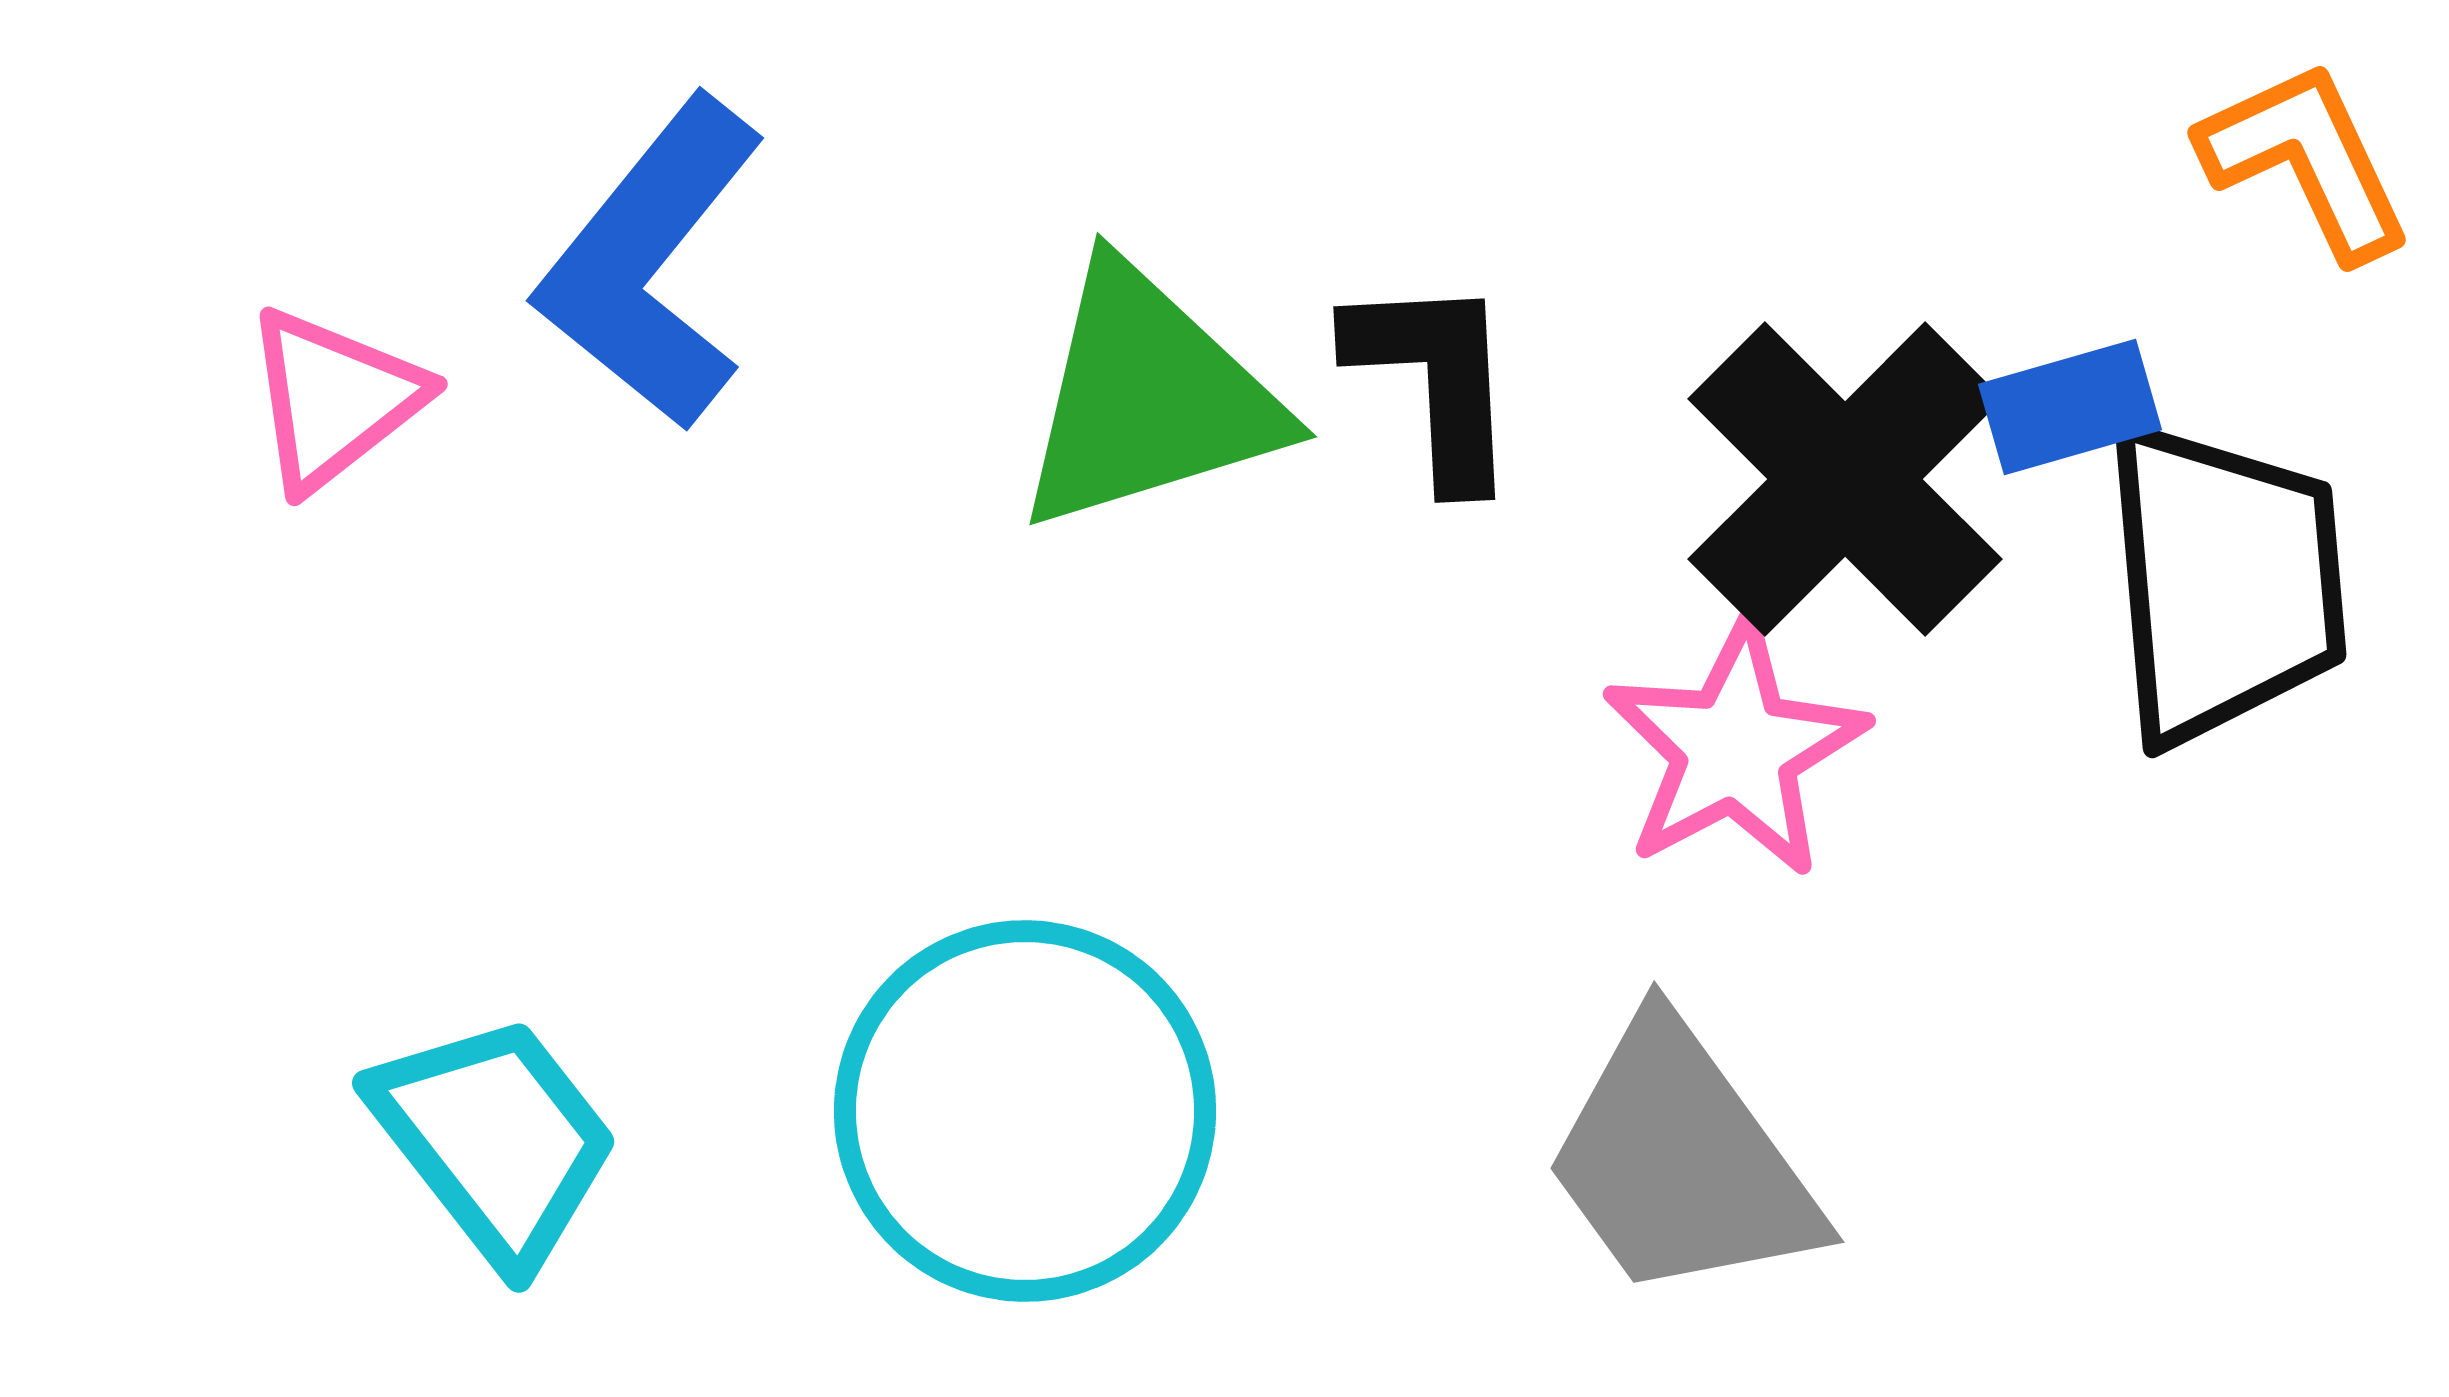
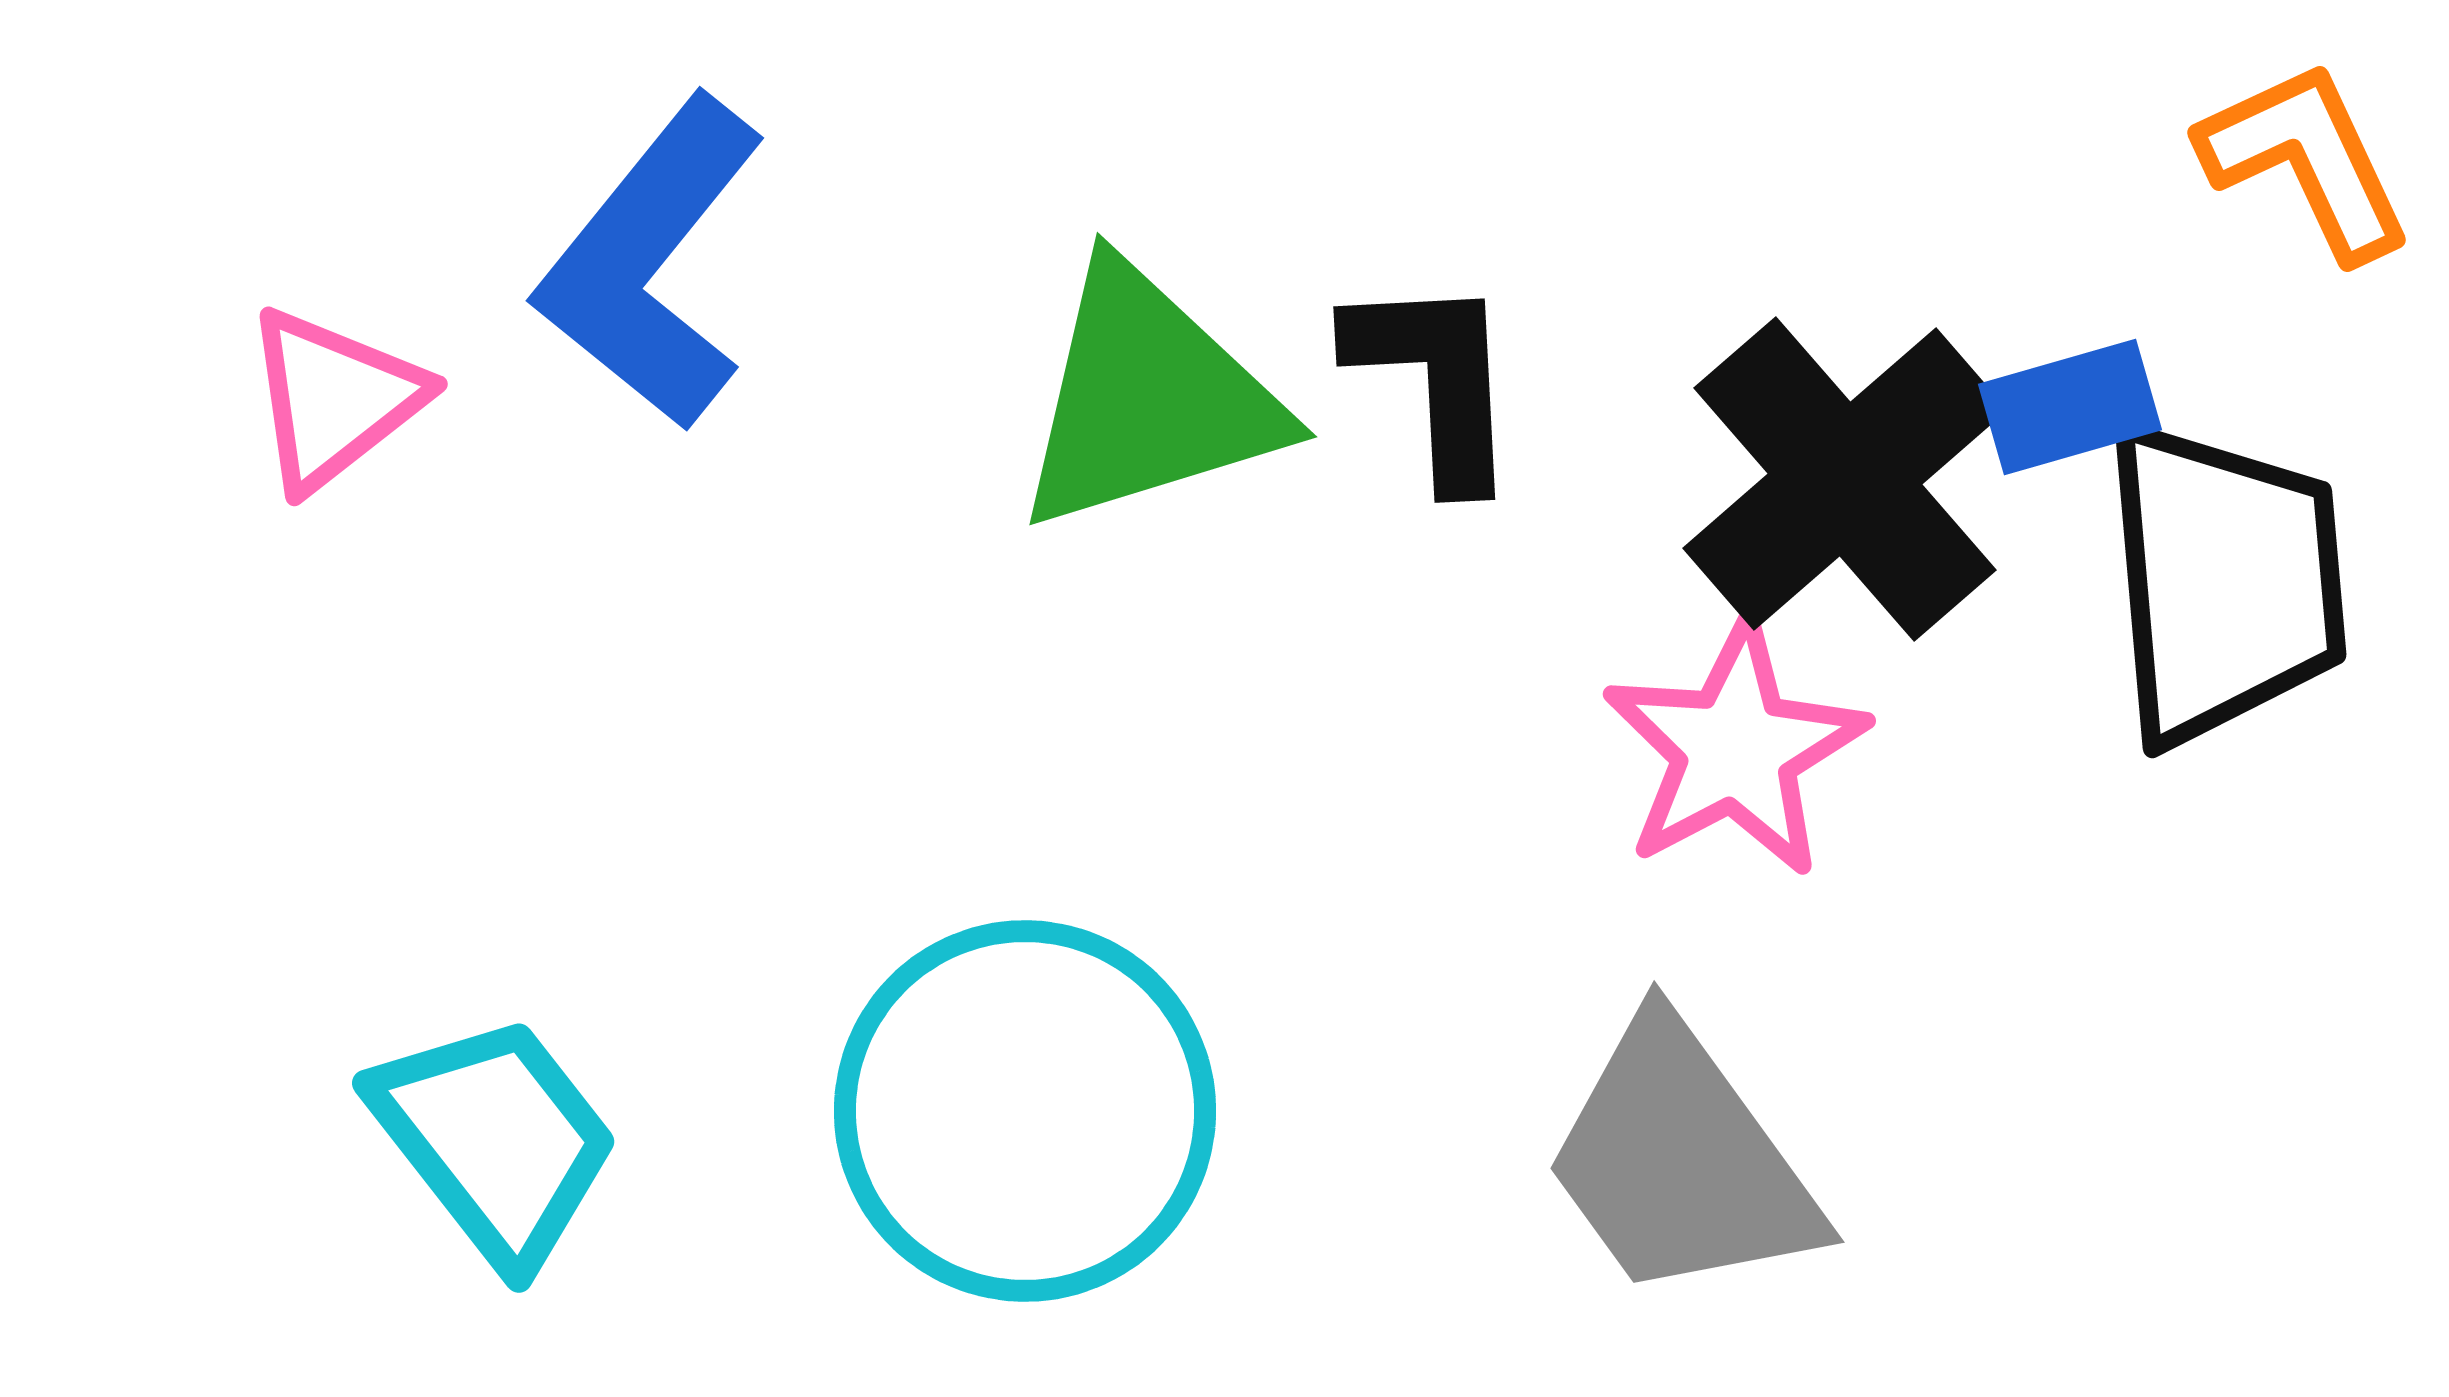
black cross: rotated 4 degrees clockwise
